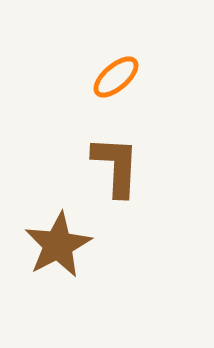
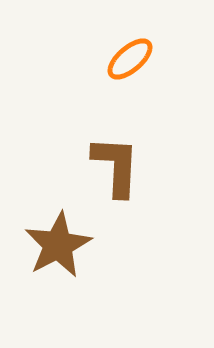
orange ellipse: moved 14 px right, 18 px up
